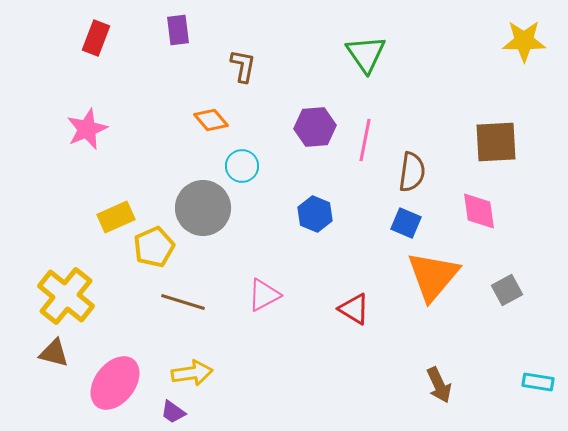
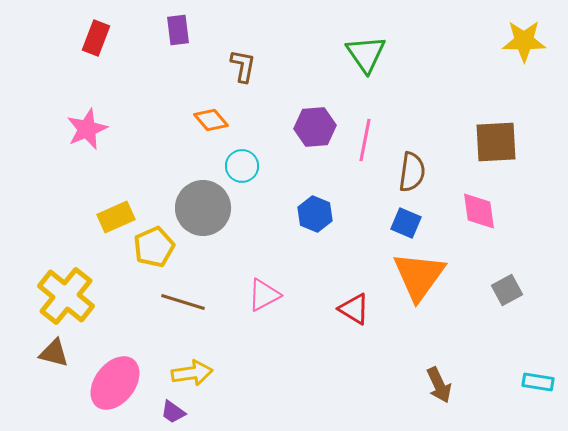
orange triangle: moved 14 px left; rotated 4 degrees counterclockwise
